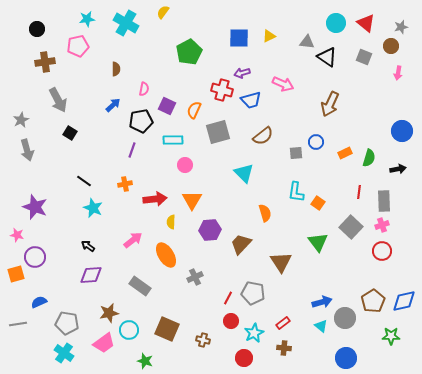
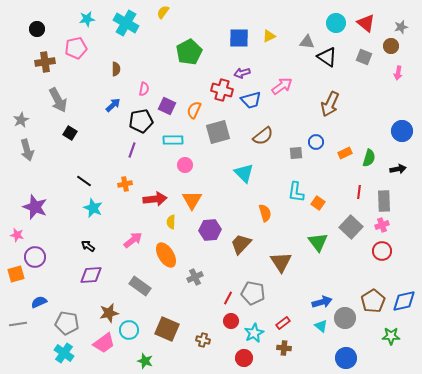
pink pentagon at (78, 46): moved 2 px left, 2 px down
pink arrow at (283, 84): moved 1 px left, 2 px down; rotated 60 degrees counterclockwise
